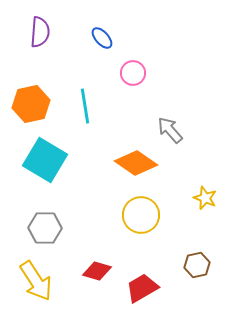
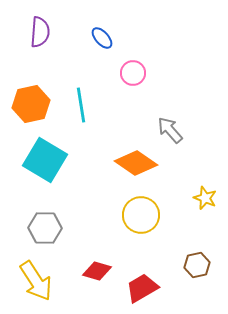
cyan line: moved 4 px left, 1 px up
